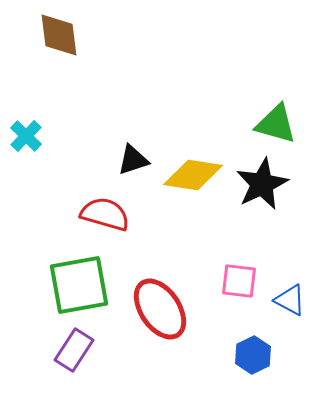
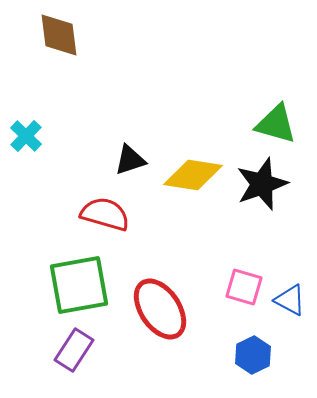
black triangle: moved 3 px left
black star: rotated 6 degrees clockwise
pink square: moved 5 px right, 6 px down; rotated 9 degrees clockwise
